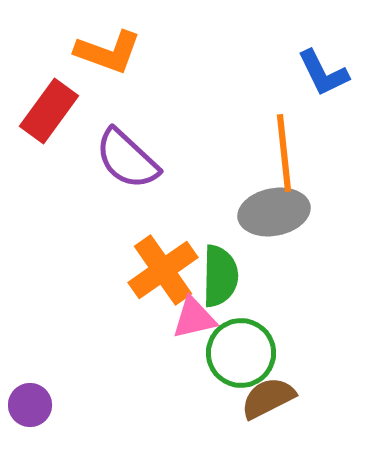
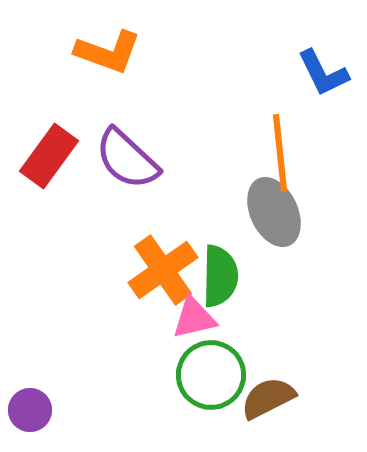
red rectangle: moved 45 px down
orange line: moved 4 px left
gray ellipse: rotated 76 degrees clockwise
green circle: moved 30 px left, 22 px down
purple circle: moved 5 px down
